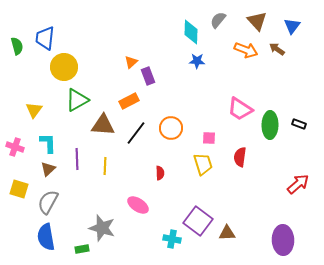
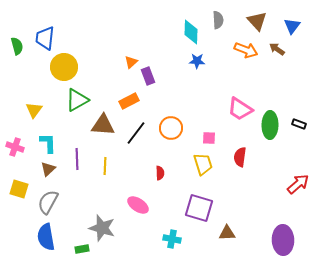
gray semicircle at (218, 20): rotated 138 degrees clockwise
purple square at (198, 221): moved 1 px right, 13 px up; rotated 20 degrees counterclockwise
